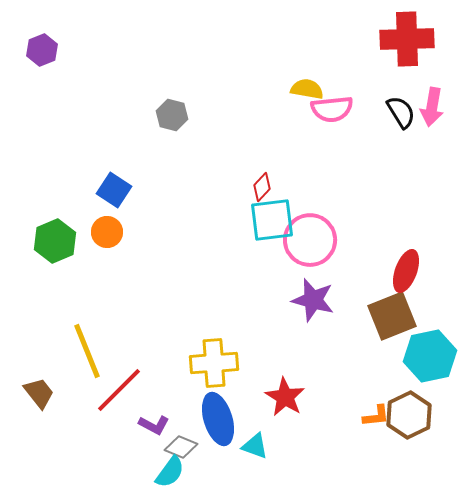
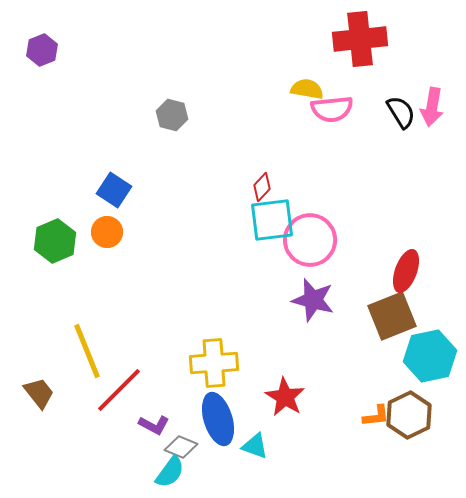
red cross: moved 47 px left; rotated 4 degrees counterclockwise
